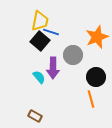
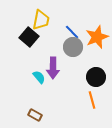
yellow trapezoid: moved 1 px right, 1 px up
blue line: moved 21 px right; rotated 28 degrees clockwise
black square: moved 11 px left, 4 px up
gray circle: moved 8 px up
orange line: moved 1 px right, 1 px down
brown rectangle: moved 1 px up
